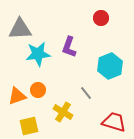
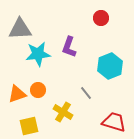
orange triangle: moved 2 px up
